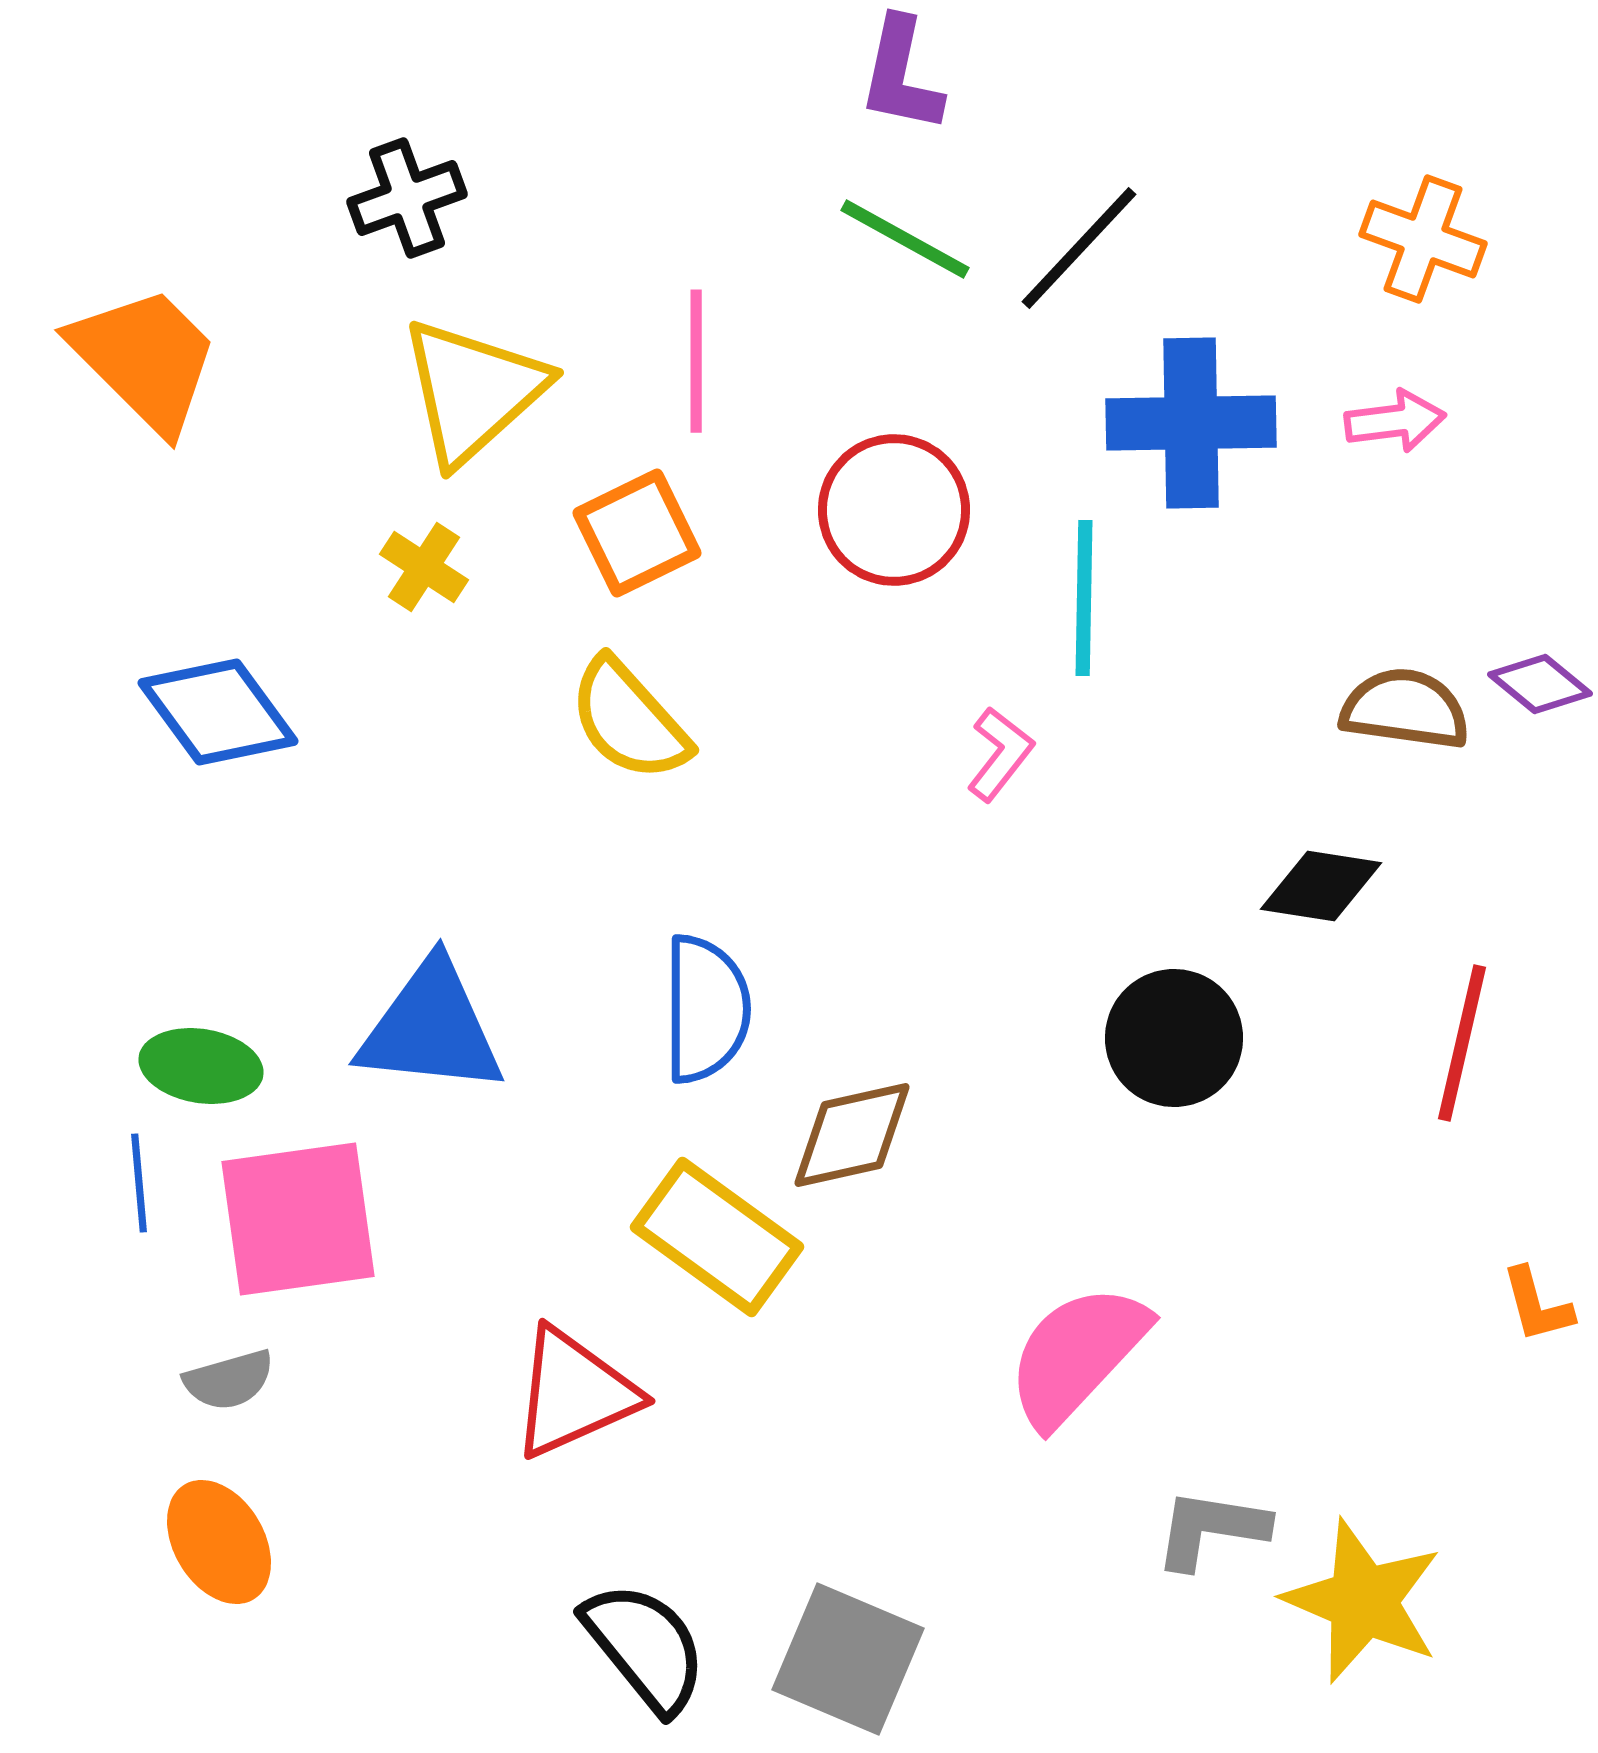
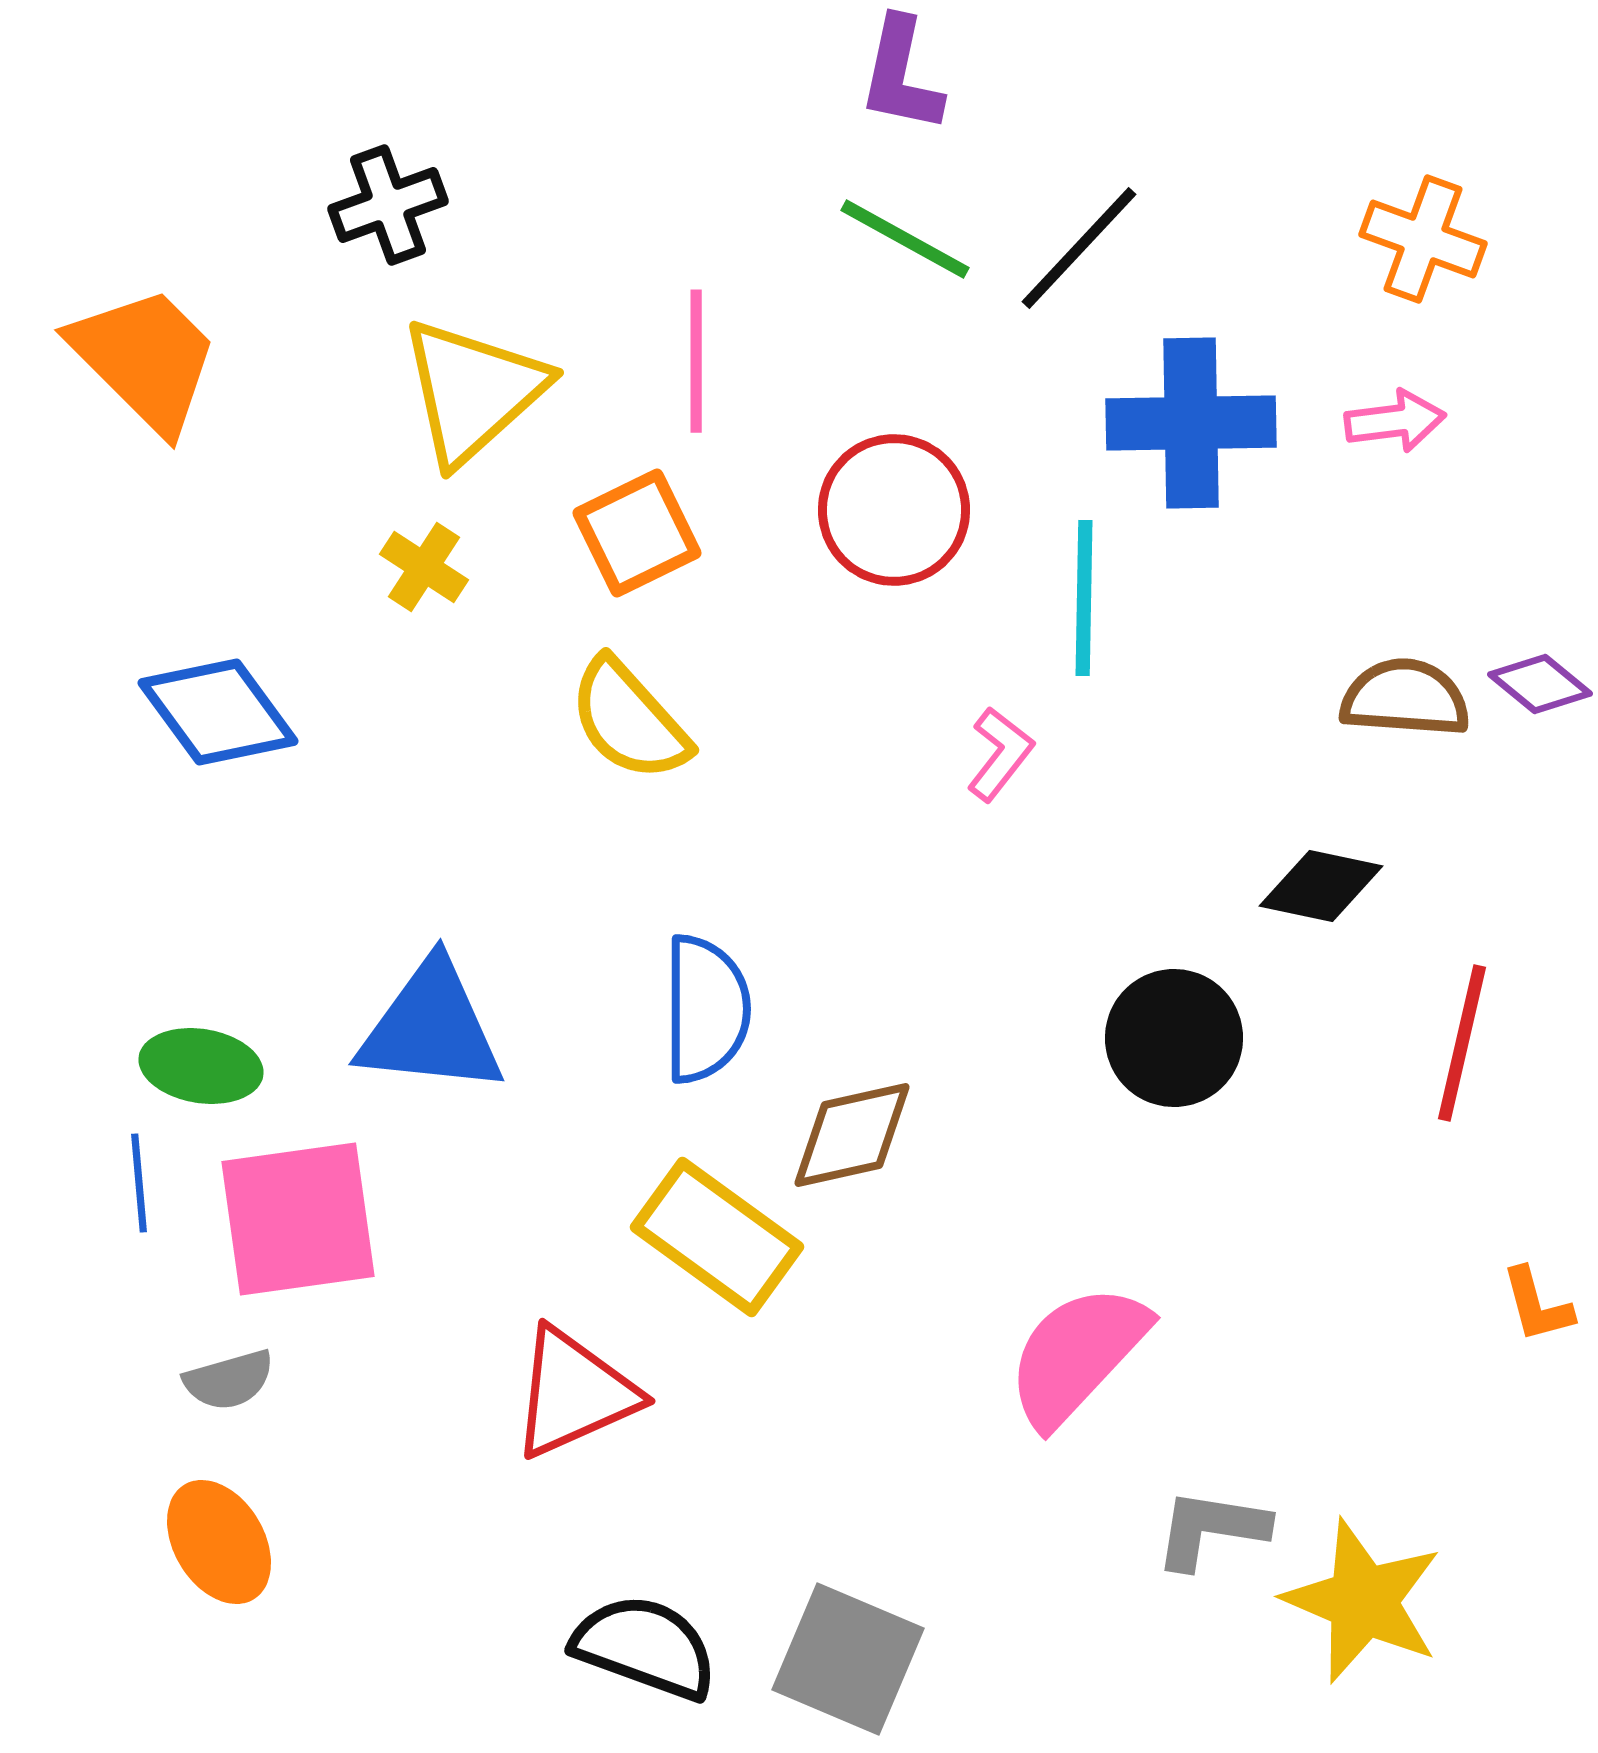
black cross: moved 19 px left, 7 px down
brown semicircle: moved 11 px up; rotated 4 degrees counterclockwise
black diamond: rotated 3 degrees clockwise
black semicircle: rotated 31 degrees counterclockwise
